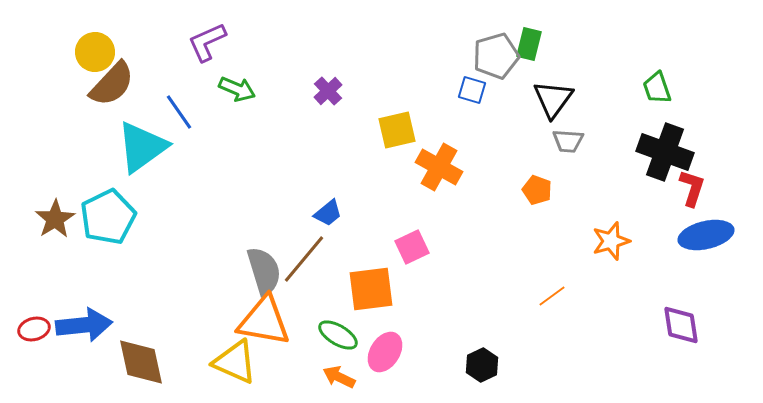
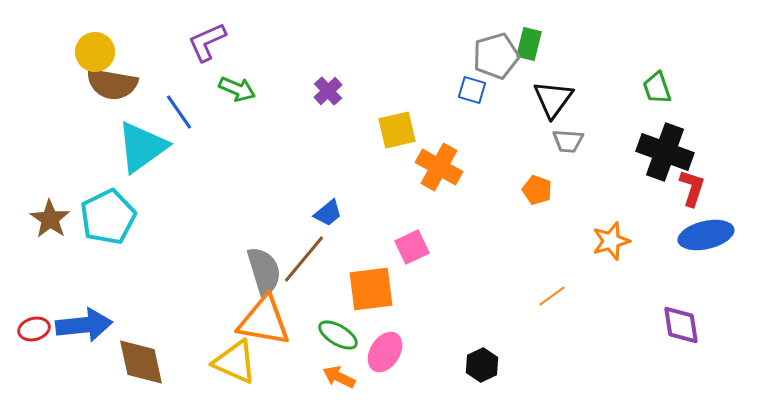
brown semicircle: rotated 57 degrees clockwise
brown star: moved 5 px left; rotated 6 degrees counterclockwise
